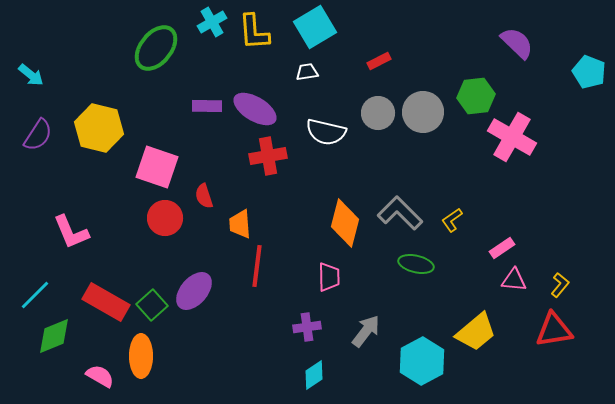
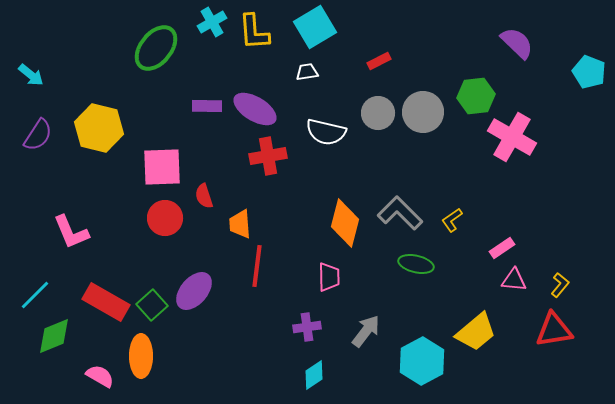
pink square at (157, 167): moved 5 px right; rotated 21 degrees counterclockwise
